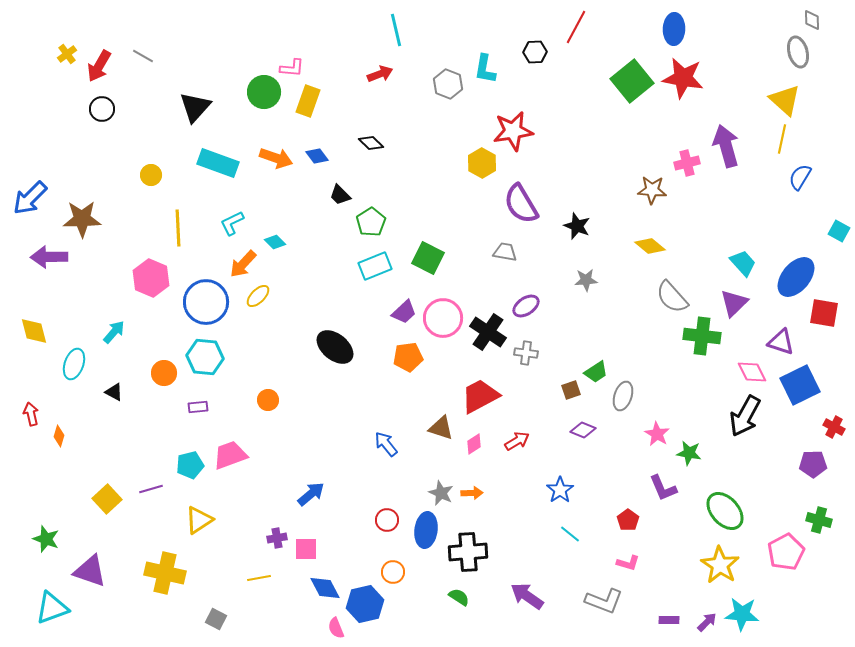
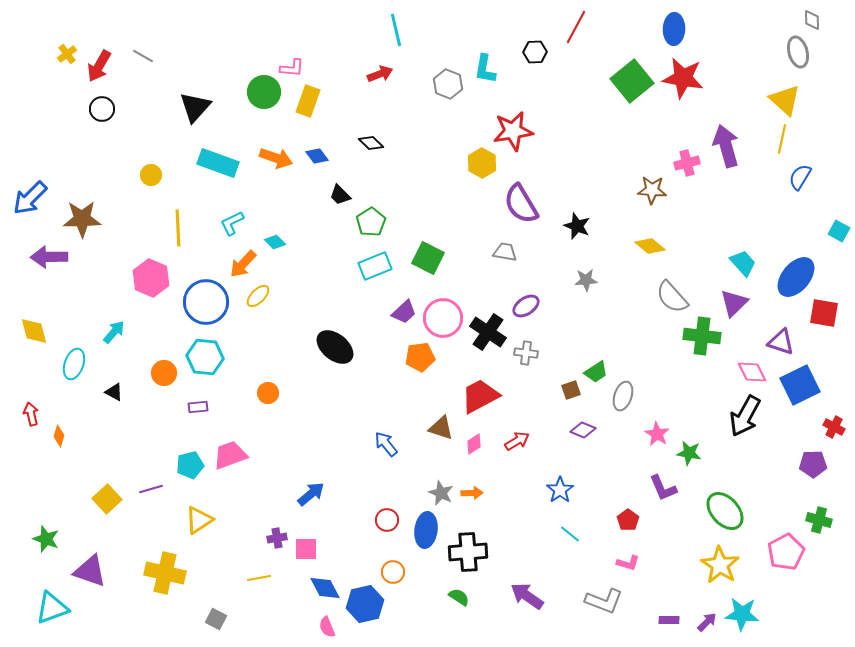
orange pentagon at (408, 357): moved 12 px right
orange circle at (268, 400): moved 7 px up
pink semicircle at (336, 628): moved 9 px left, 1 px up
